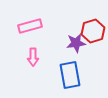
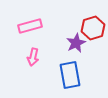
red hexagon: moved 3 px up
purple star: rotated 18 degrees counterclockwise
pink arrow: rotated 12 degrees clockwise
